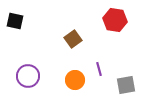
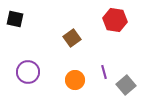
black square: moved 2 px up
brown square: moved 1 px left, 1 px up
purple line: moved 5 px right, 3 px down
purple circle: moved 4 px up
gray square: rotated 30 degrees counterclockwise
